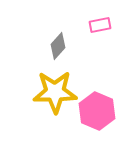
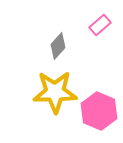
pink rectangle: rotated 30 degrees counterclockwise
pink hexagon: moved 2 px right
